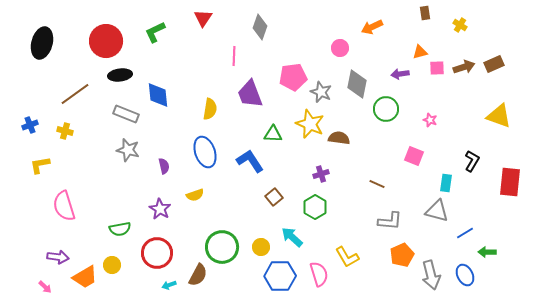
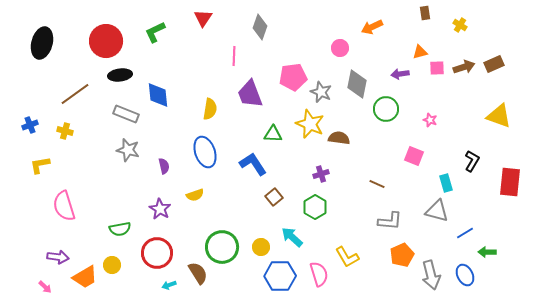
blue L-shape at (250, 161): moved 3 px right, 3 px down
cyan rectangle at (446, 183): rotated 24 degrees counterclockwise
brown semicircle at (198, 275): moved 2 px up; rotated 60 degrees counterclockwise
